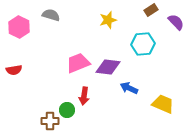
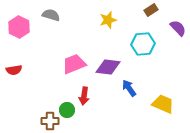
purple semicircle: moved 2 px right, 6 px down
pink trapezoid: moved 4 px left, 1 px down
blue arrow: rotated 30 degrees clockwise
